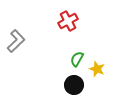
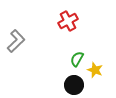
yellow star: moved 2 px left, 1 px down
